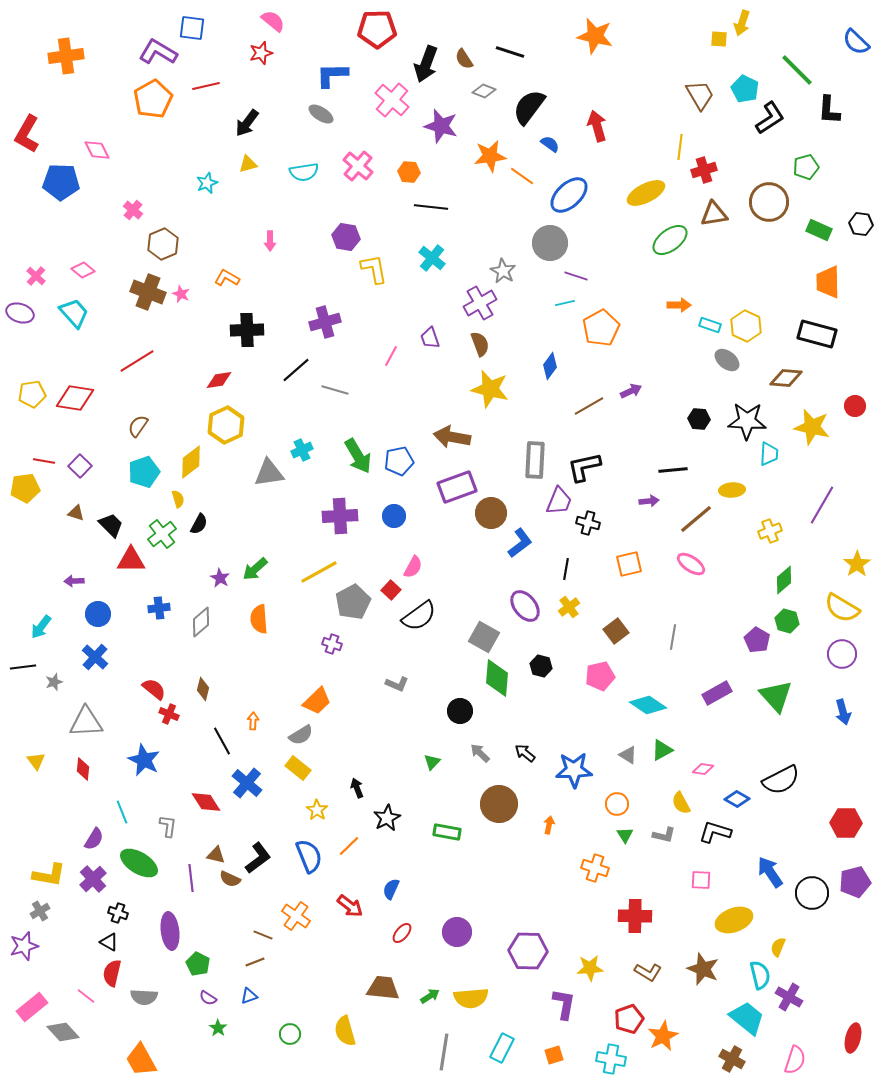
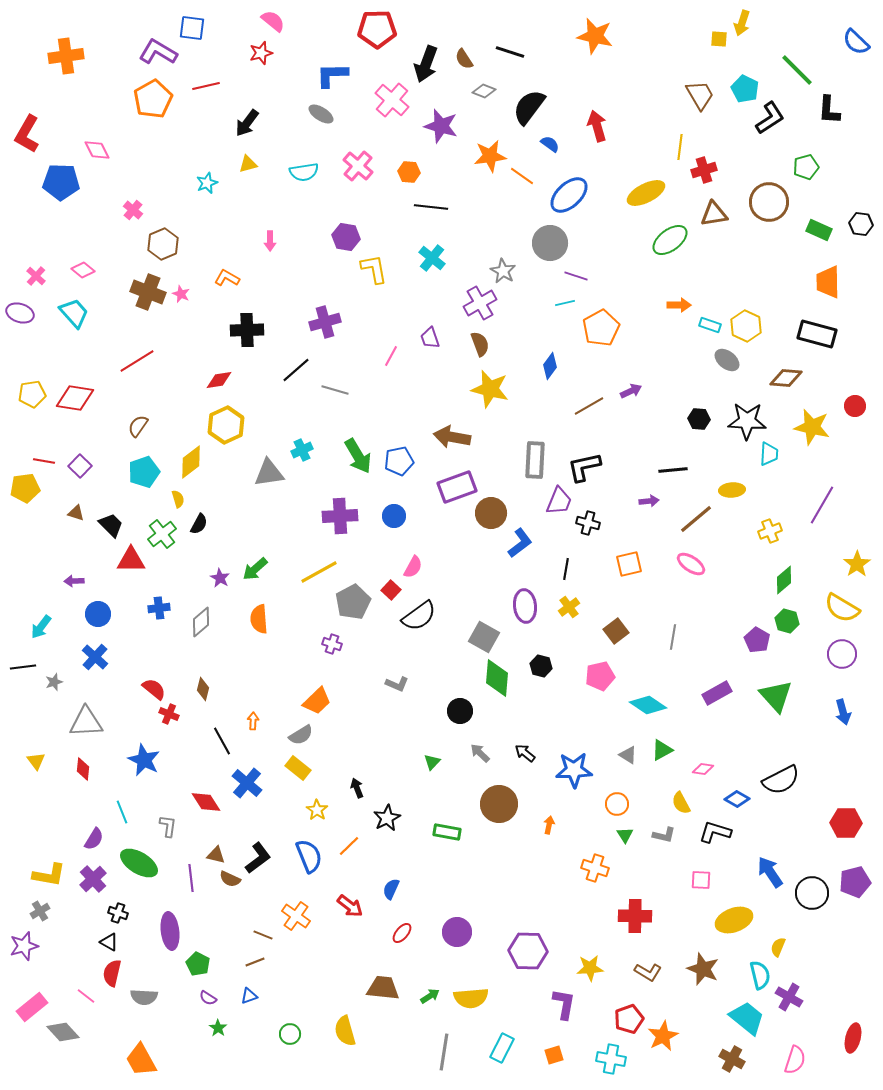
purple ellipse at (525, 606): rotated 32 degrees clockwise
